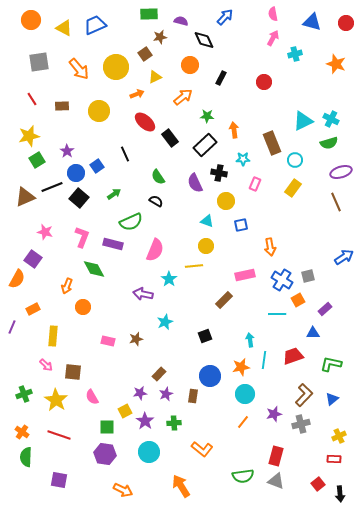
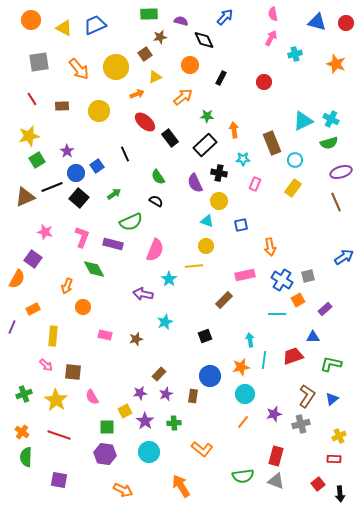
blue triangle at (312, 22): moved 5 px right
pink arrow at (273, 38): moved 2 px left
yellow circle at (226, 201): moved 7 px left
blue triangle at (313, 333): moved 4 px down
pink rectangle at (108, 341): moved 3 px left, 6 px up
brown L-shape at (304, 395): moved 3 px right, 1 px down; rotated 10 degrees counterclockwise
